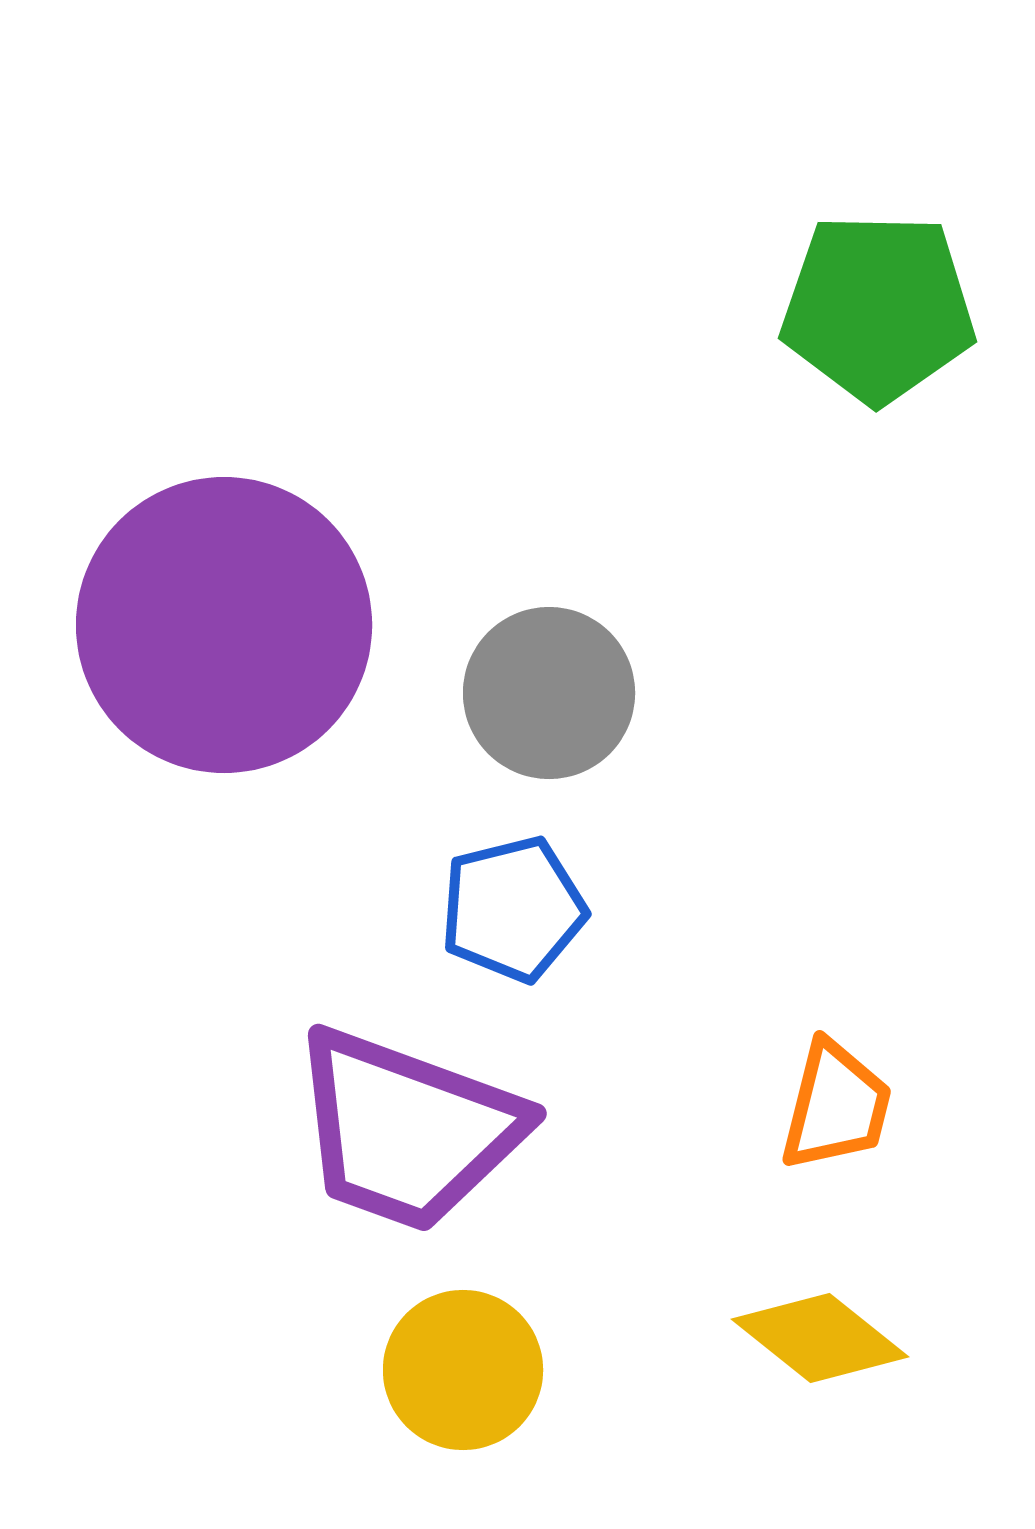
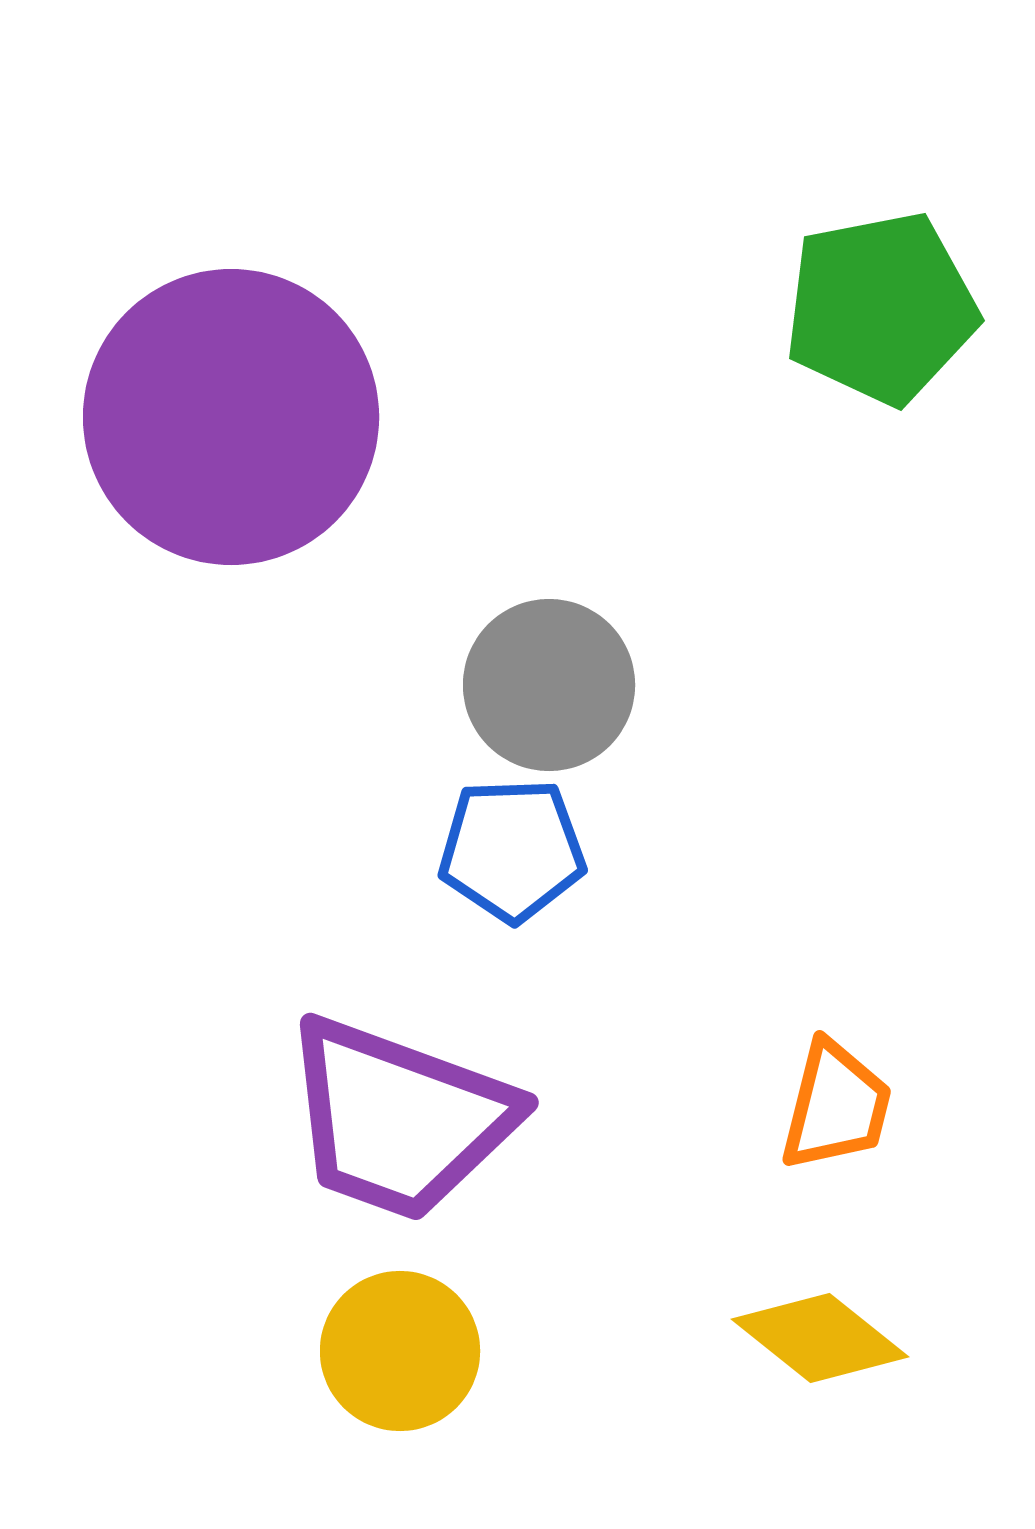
green pentagon: moved 3 px right; rotated 12 degrees counterclockwise
purple circle: moved 7 px right, 208 px up
gray circle: moved 8 px up
blue pentagon: moved 1 px left, 59 px up; rotated 12 degrees clockwise
purple trapezoid: moved 8 px left, 11 px up
yellow circle: moved 63 px left, 19 px up
